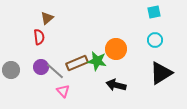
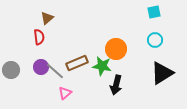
green star: moved 5 px right, 5 px down
black triangle: moved 1 px right
black arrow: rotated 90 degrees counterclockwise
pink triangle: moved 2 px right, 2 px down; rotated 32 degrees clockwise
